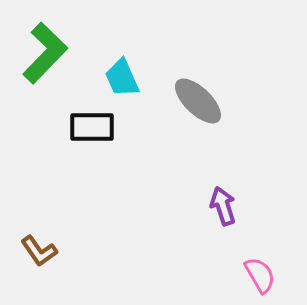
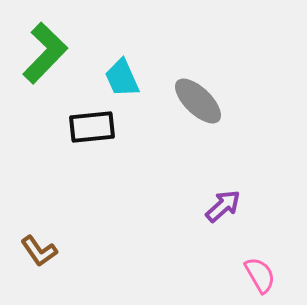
black rectangle: rotated 6 degrees counterclockwise
purple arrow: rotated 66 degrees clockwise
